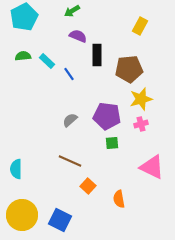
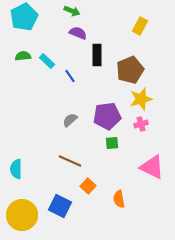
green arrow: rotated 126 degrees counterclockwise
purple semicircle: moved 3 px up
brown pentagon: moved 1 px right, 1 px down; rotated 16 degrees counterclockwise
blue line: moved 1 px right, 2 px down
purple pentagon: rotated 16 degrees counterclockwise
blue square: moved 14 px up
